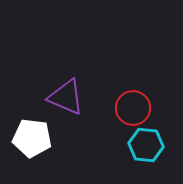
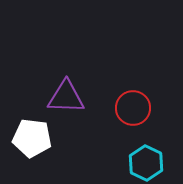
purple triangle: rotated 21 degrees counterclockwise
cyan hexagon: moved 18 px down; rotated 20 degrees clockwise
